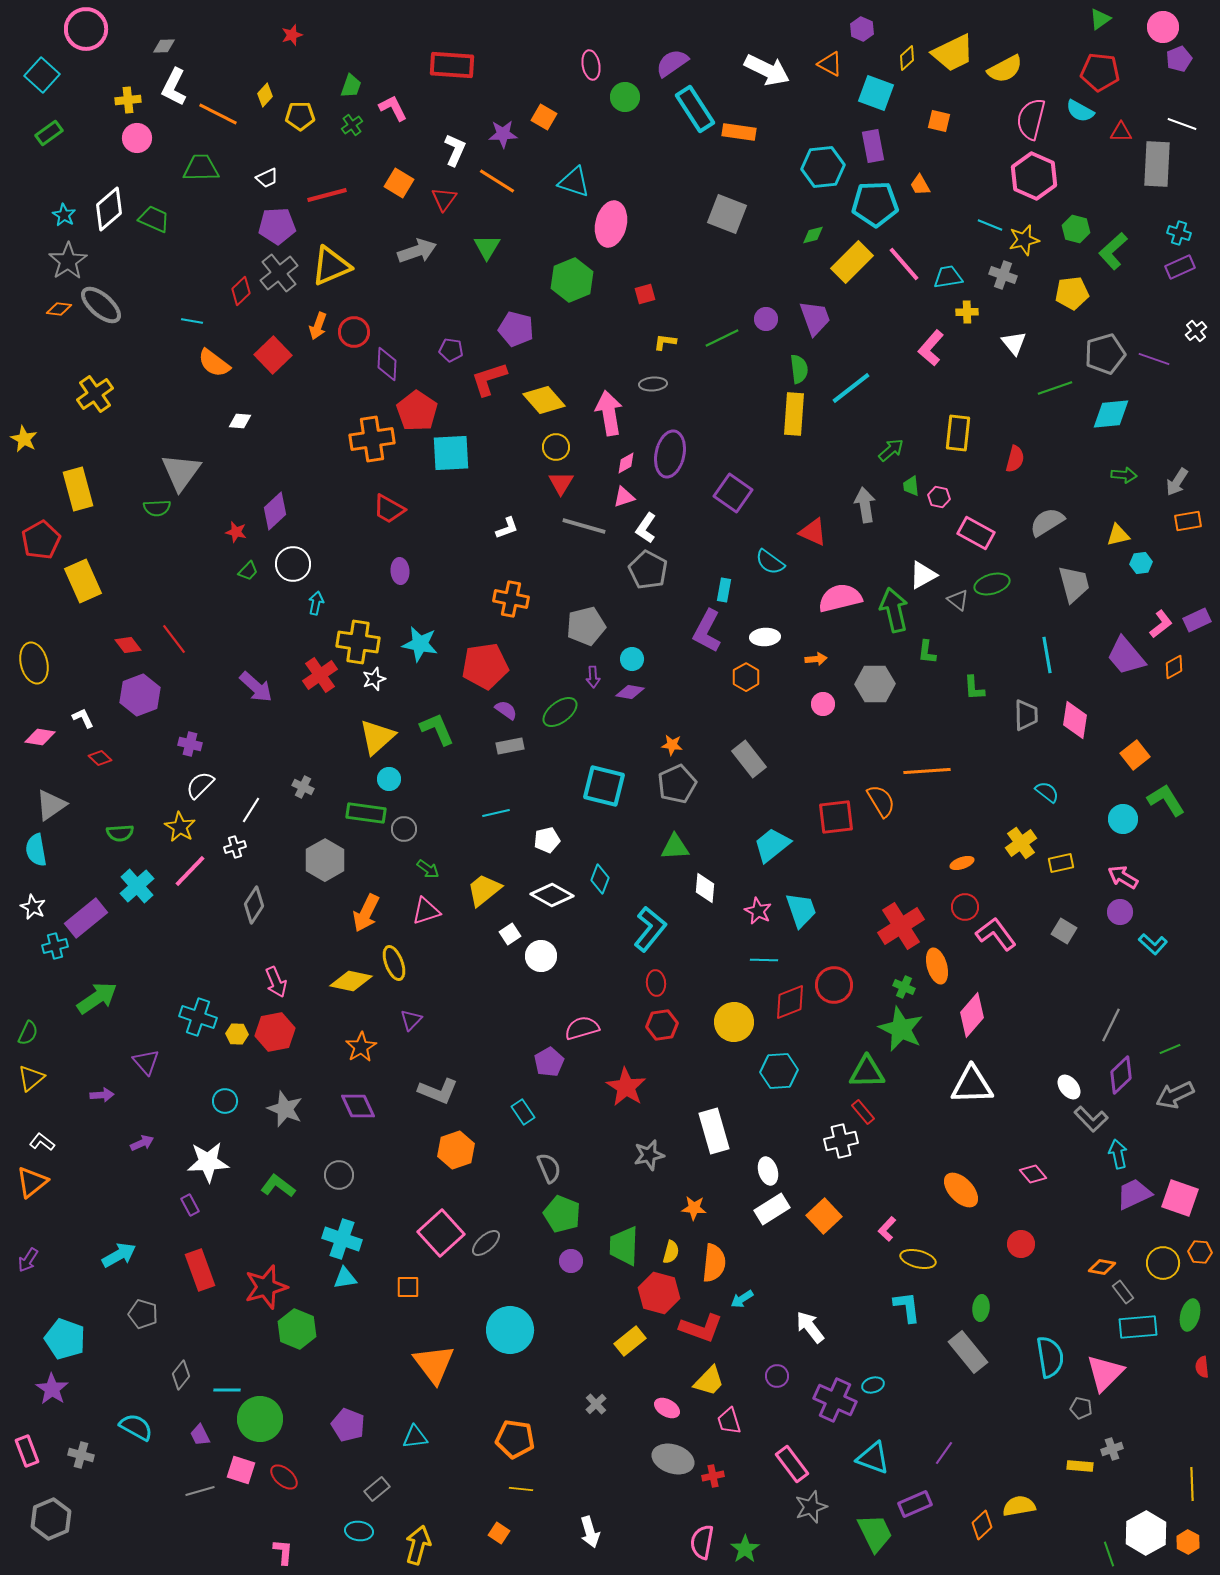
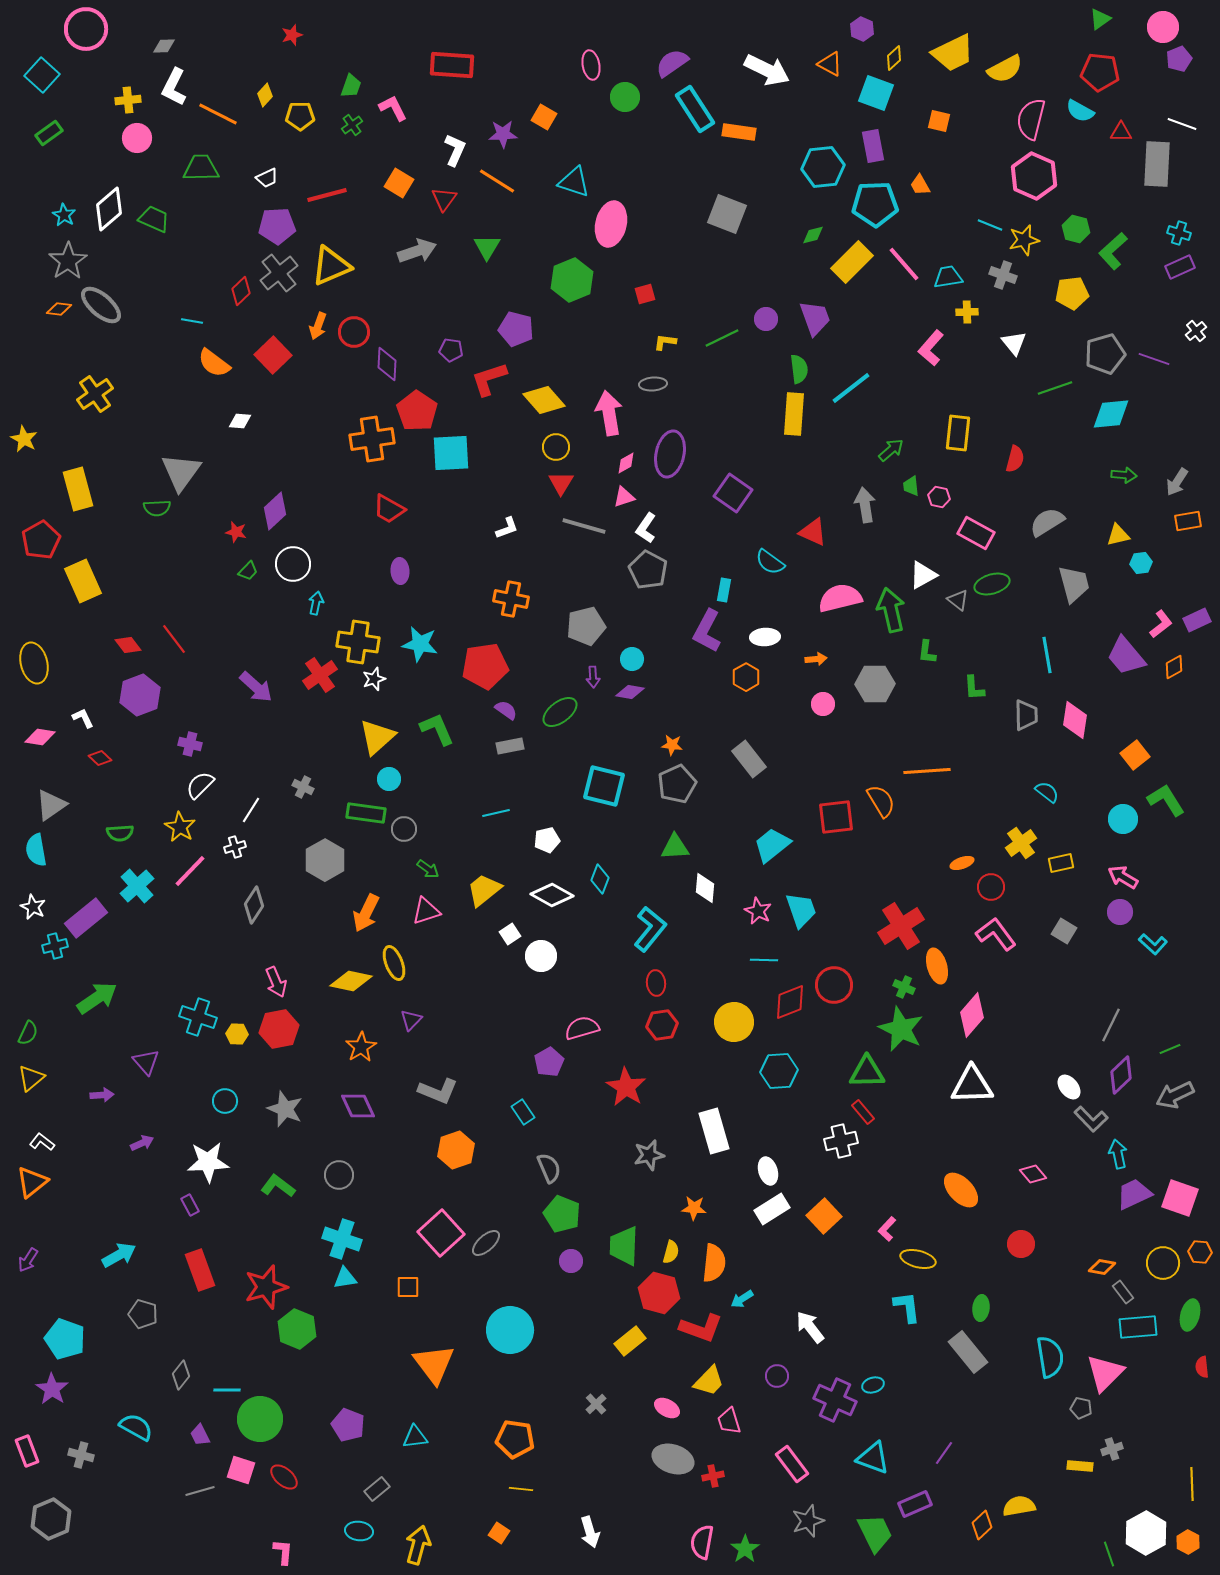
yellow diamond at (907, 58): moved 13 px left
green arrow at (894, 610): moved 3 px left
red circle at (965, 907): moved 26 px right, 20 px up
red hexagon at (275, 1032): moved 4 px right, 3 px up
gray star at (811, 1507): moved 3 px left, 14 px down
